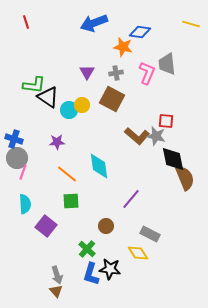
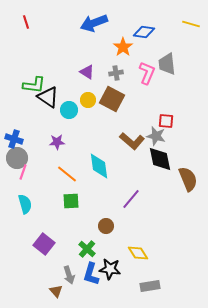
blue diamond: moved 4 px right
orange star: rotated 24 degrees clockwise
purple triangle: rotated 28 degrees counterclockwise
yellow circle: moved 6 px right, 5 px up
brown L-shape: moved 5 px left, 5 px down
black diamond: moved 13 px left
brown semicircle: moved 3 px right, 1 px down
cyan semicircle: rotated 12 degrees counterclockwise
purple square: moved 2 px left, 18 px down
gray rectangle: moved 52 px down; rotated 36 degrees counterclockwise
gray arrow: moved 12 px right
